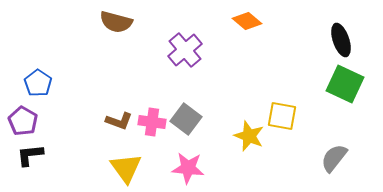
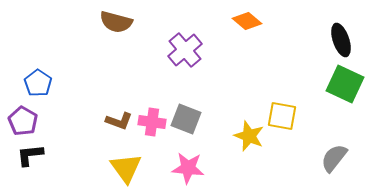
gray square: rotated 16 degrees counterclockwise
